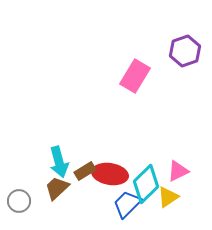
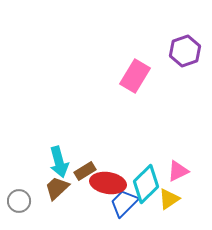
red ellipse: moved 2 px left, 9 px down
yellow triangle: moved 1 px right, 2 px down
blue trapezoid: moved 3 px left, 1 px up
